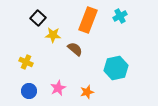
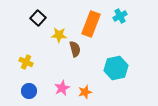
orange rectangle: moved 3 px right, 4 px down
yellow star: moved 6 px right
brown semicircle: rotated 35 degrees clockwise
pink star: moved 4 px right
orange star: moved 2 px left
